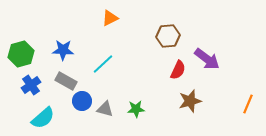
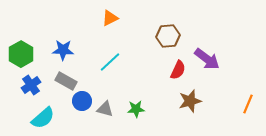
green hexagon: rotated 15 degrees counterclockwise
cyan line: moved 7 px right, 2 px up
